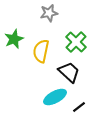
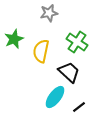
green cross: moved 1 px right; rotated 10 degrees counterclockwise
cyan ellipse: rotated 25 degrees counterclockwise
